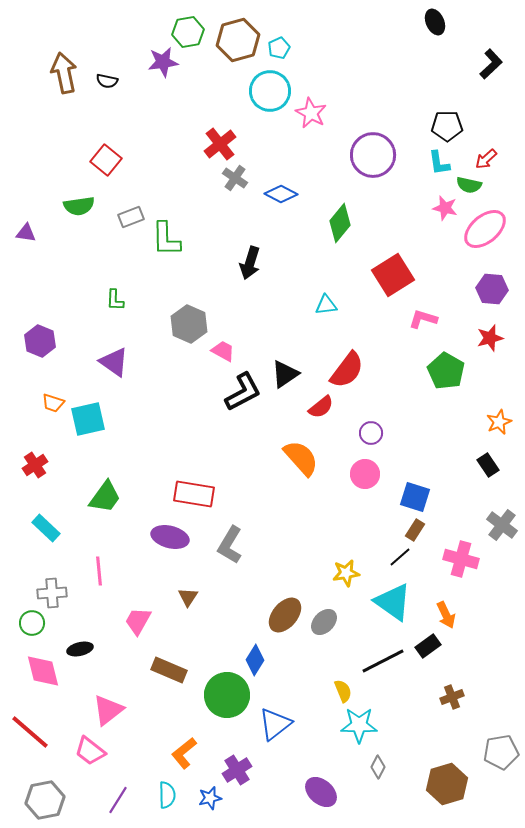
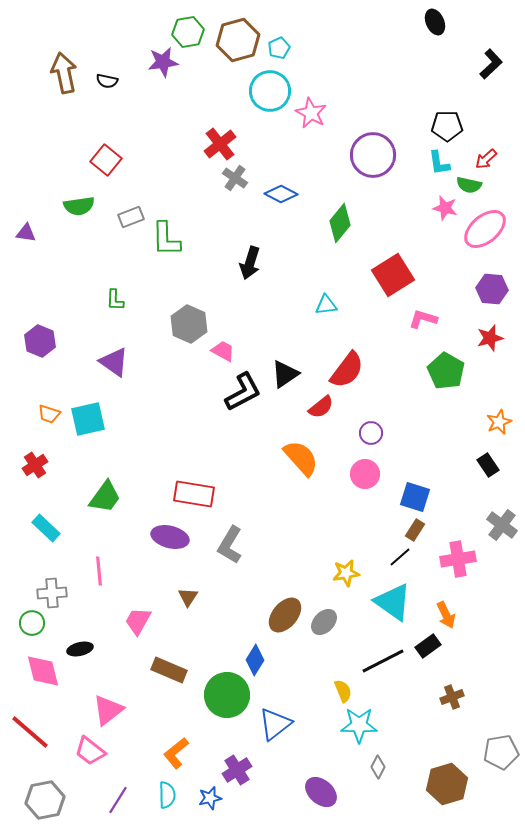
orange trapezoid at (53, 403): moved 4 px left, 11 px down
pink cross at (461, 559): moved 3 px left; rotated 24 degrees counterclockwise
orange L-shape at (184, 753): moved 8 px left
